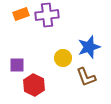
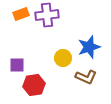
brown L-shape: rotated 45 degrees counterclockwise
red hexagon: rotated 25 degrees clockwise
